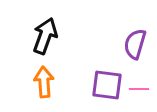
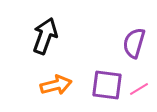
purple semicircle: moved 1 px left, 1 px up
orange arrow: moved 12 px right, 3 px down; rotated 80 degrees clockwise
pink line: rotated 30 degrees counterclockwise
